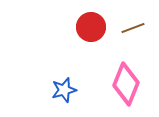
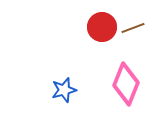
red circle: moved 11 px right
